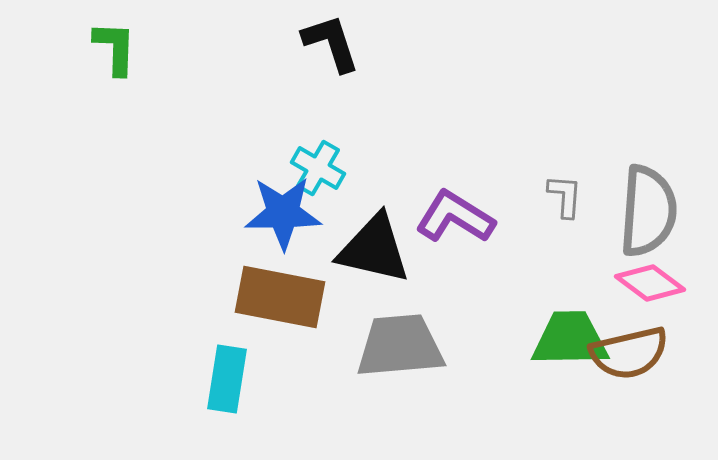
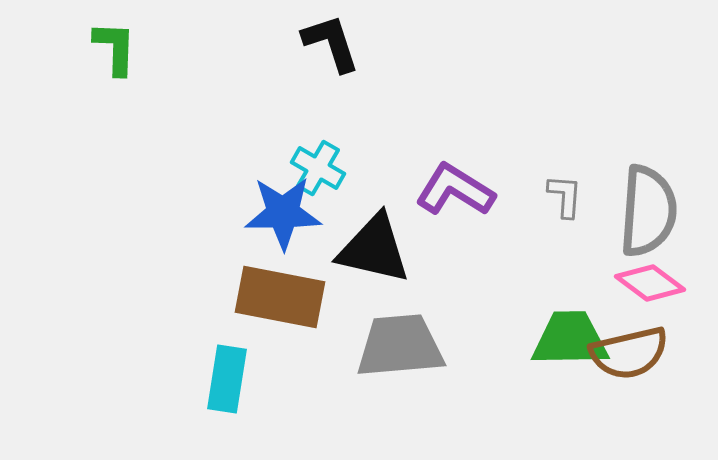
purple L-shape: moved 27 px up
